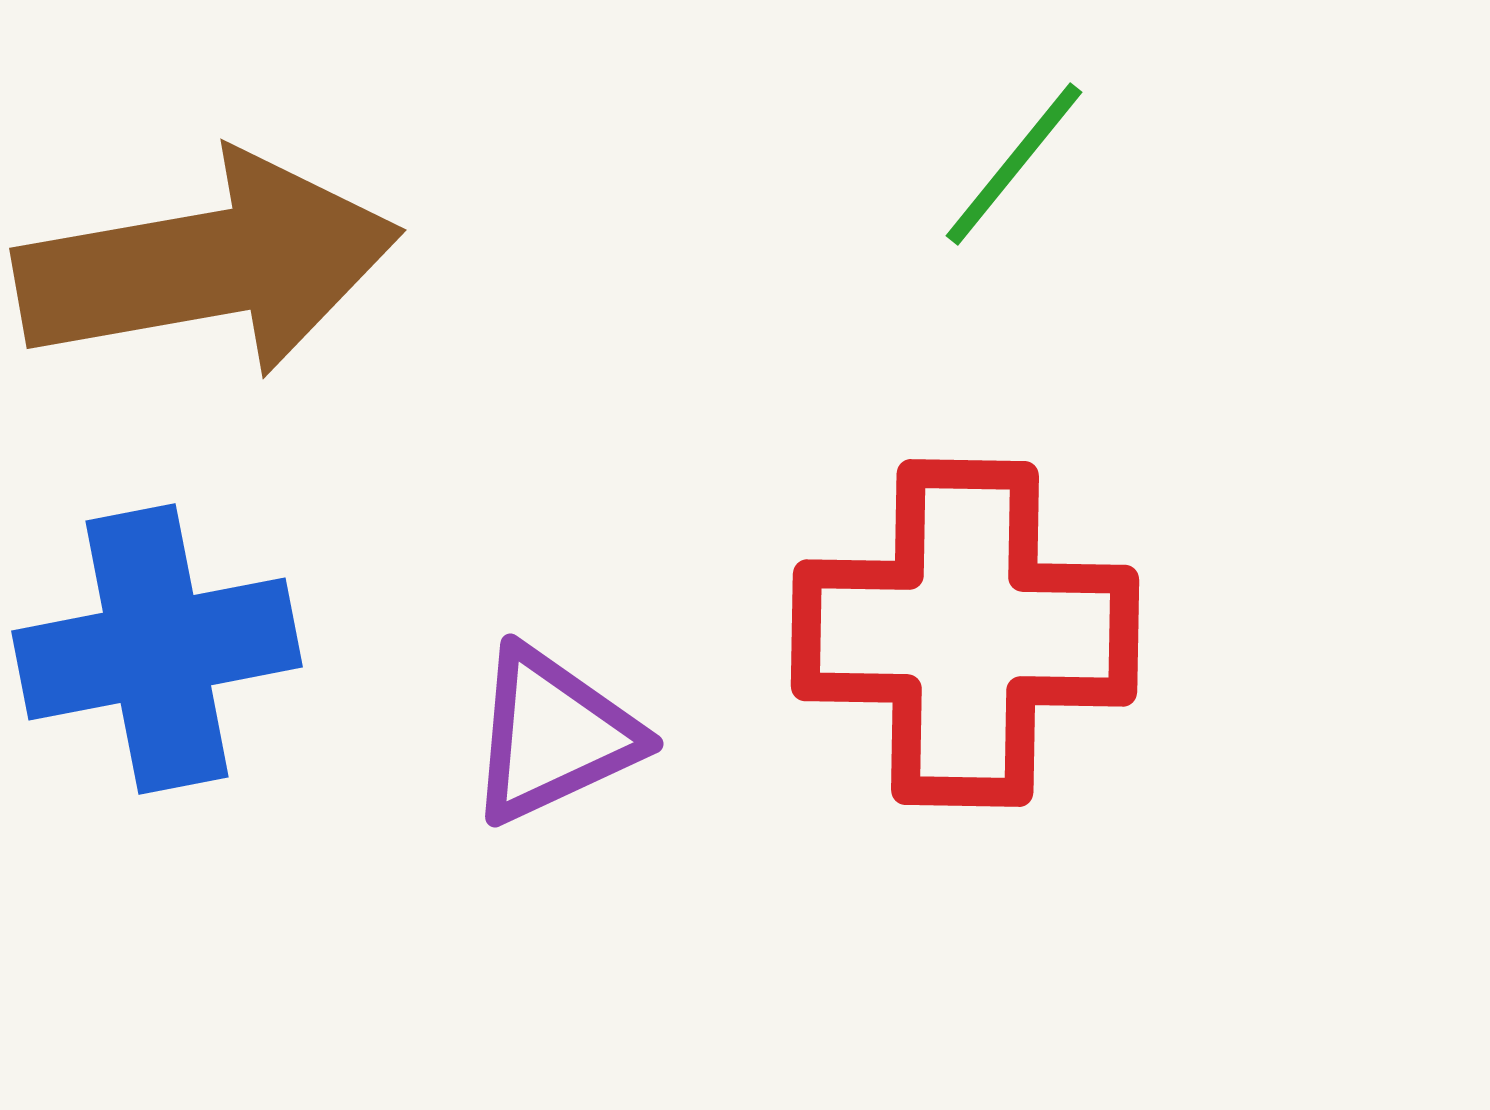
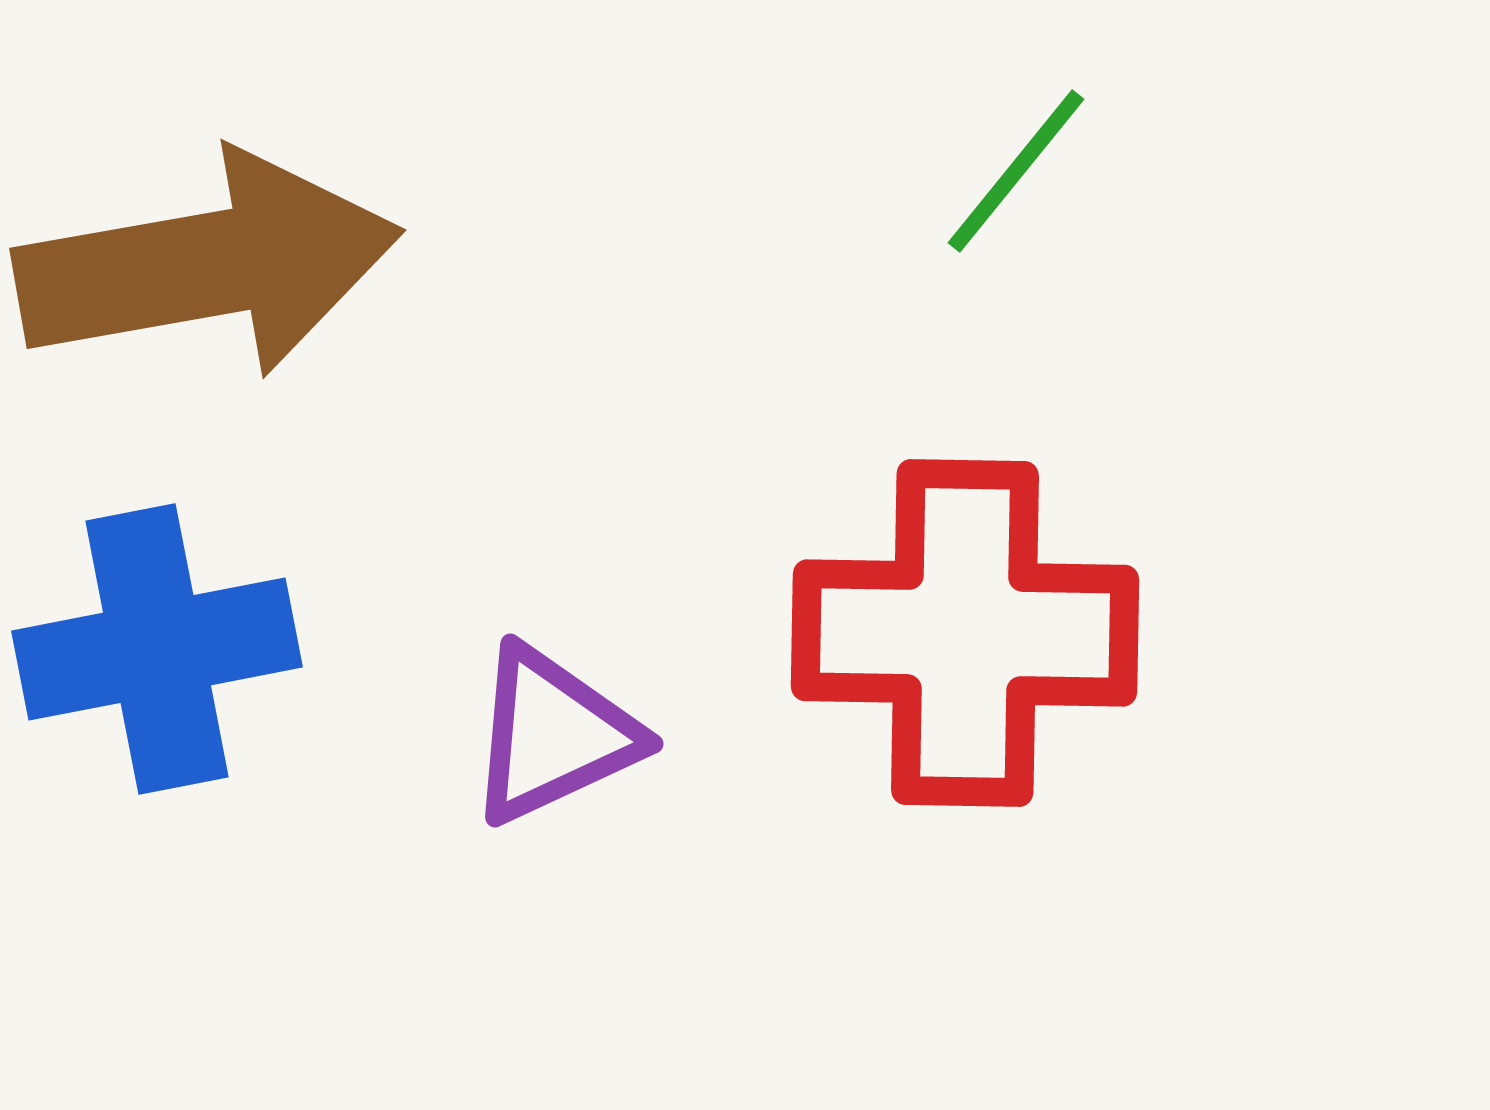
green line: moved 2 px right, 7 px down
